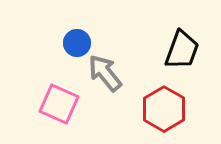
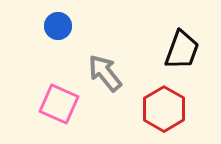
blue circle: moved 19 px left, 17 px up
